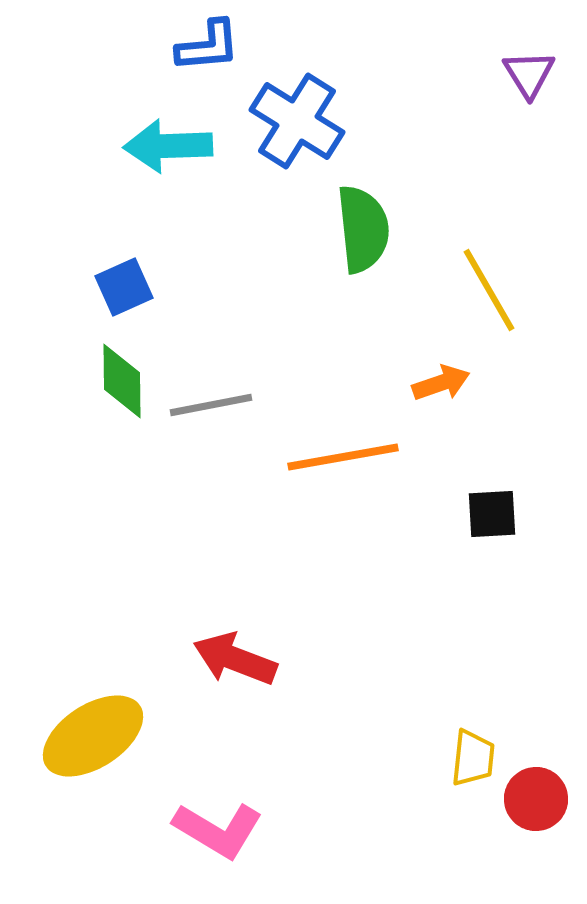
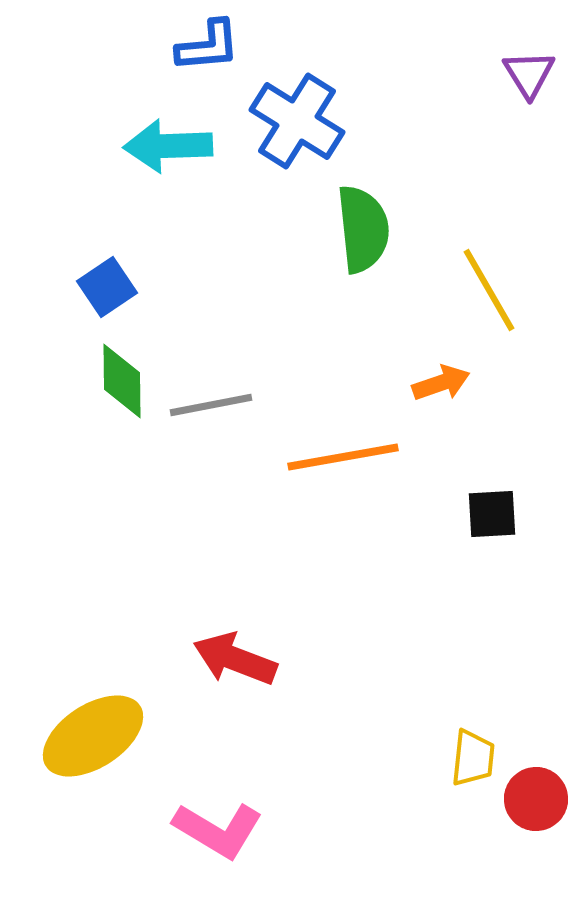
blue square: moved 17 px left; rotated 10 degrees counterclockwise
